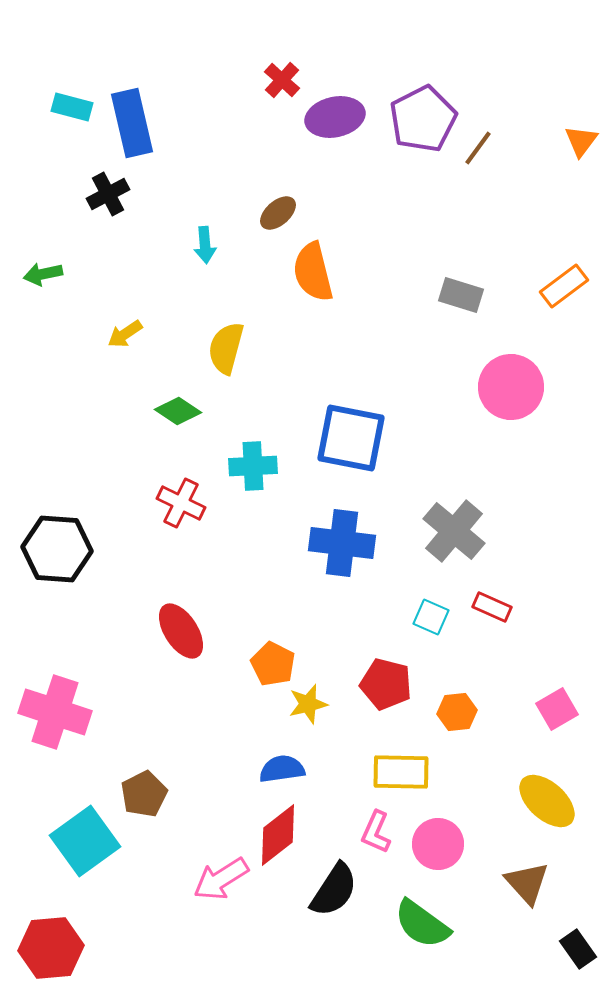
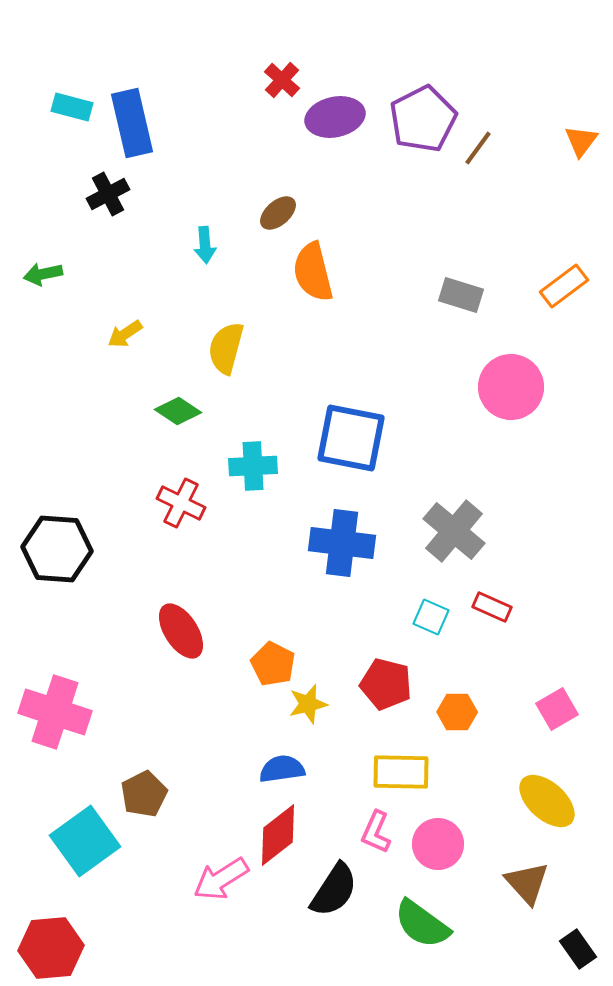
orange hexagon at (457, 712): rotated 6 degrees clockwise
